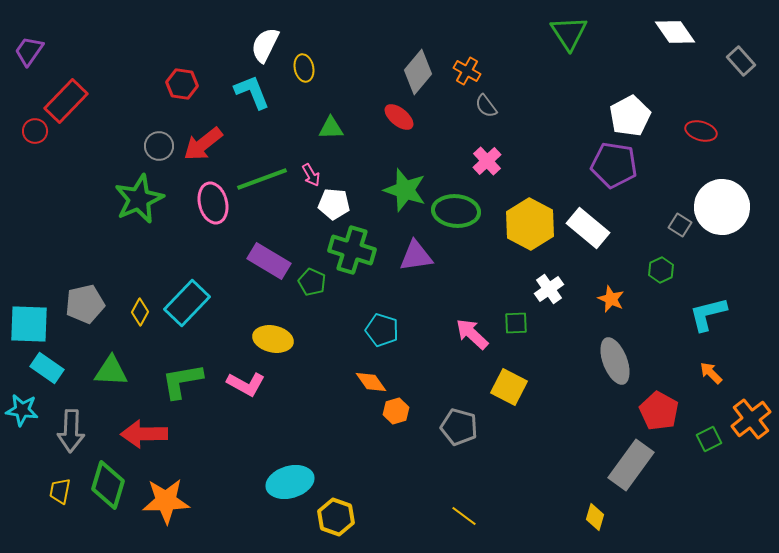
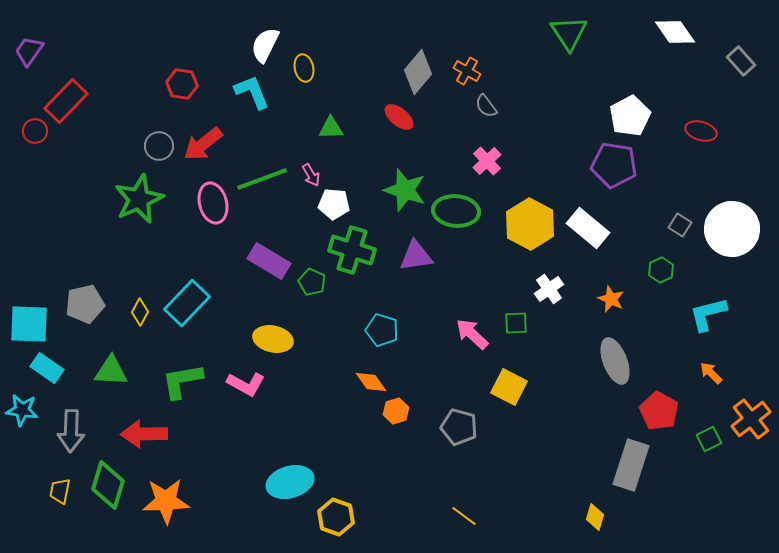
white circle at (722, 207): moved 10 px right, 22 px down
gray rectangle at (631, 465): rotated 18 degrees counterclockwise
